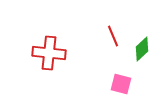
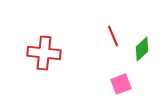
red cross: moved 5 px left
pink square: rotated 35 degrees counterclockwise
